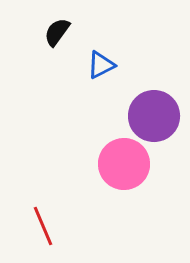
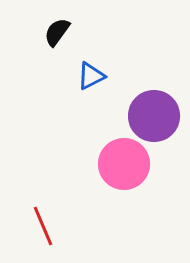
blue triangle: moved 10 px left, 11 px down
